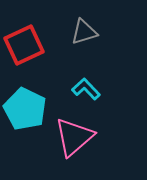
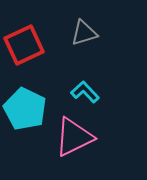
gray triangle: moved 1 px down
cyan L-shape: moved 1 px left, 3 px down
pink triangle: rotated 15 degrees clockwise
